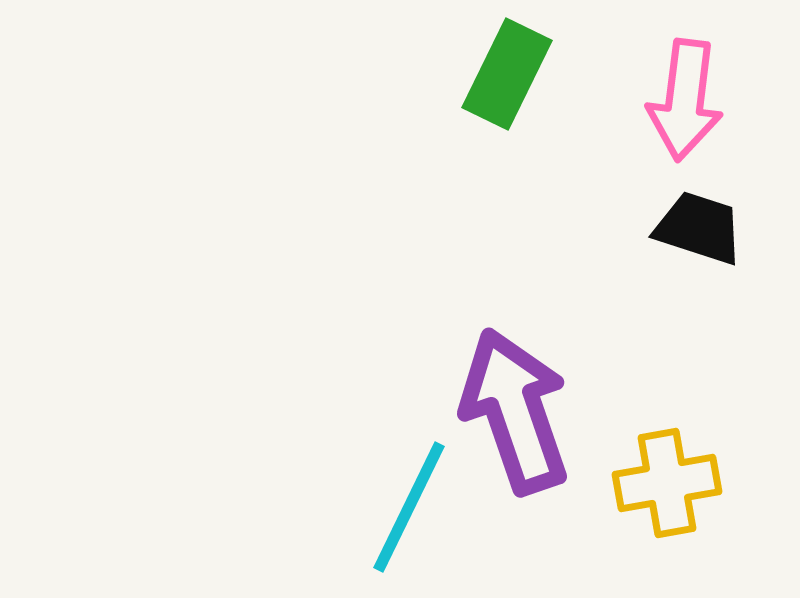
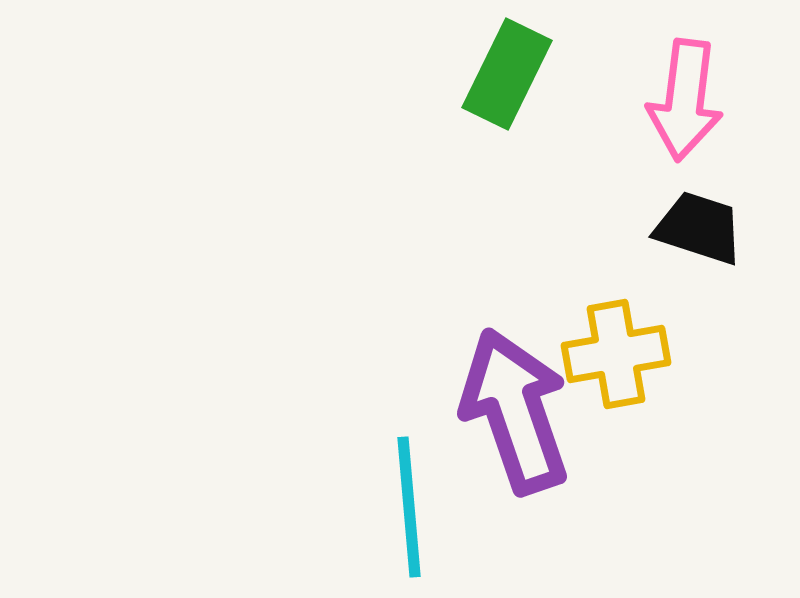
yellow cross: moved 51 px left, 129 px up
cyan line: rotated 31 degrees counterclockwise
